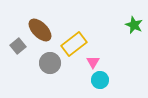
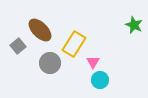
yellow rectangle: rotated 20 degrees counterclockwise
